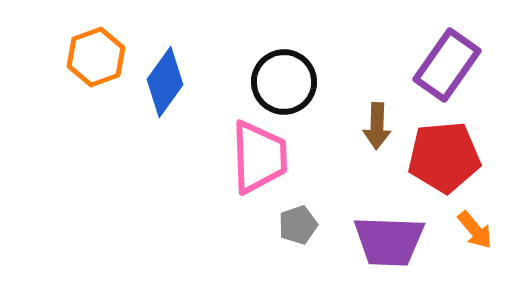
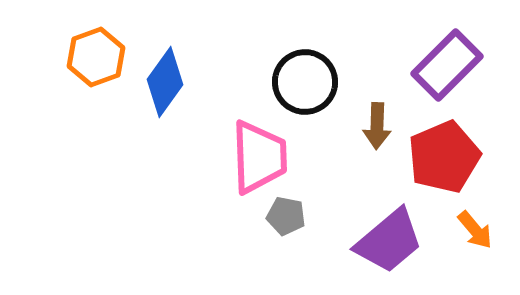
purple rectangle: rotated 10 degrees clockwise
black circle: moved 21 px right
red pentagon: rotated 18 degrees counterclockwise
gray pentagon: moved 12 px left, 9 px up; rotated 30 degrees clockwise
purple trapezoid: rotated 42 degrees counterclockwise
